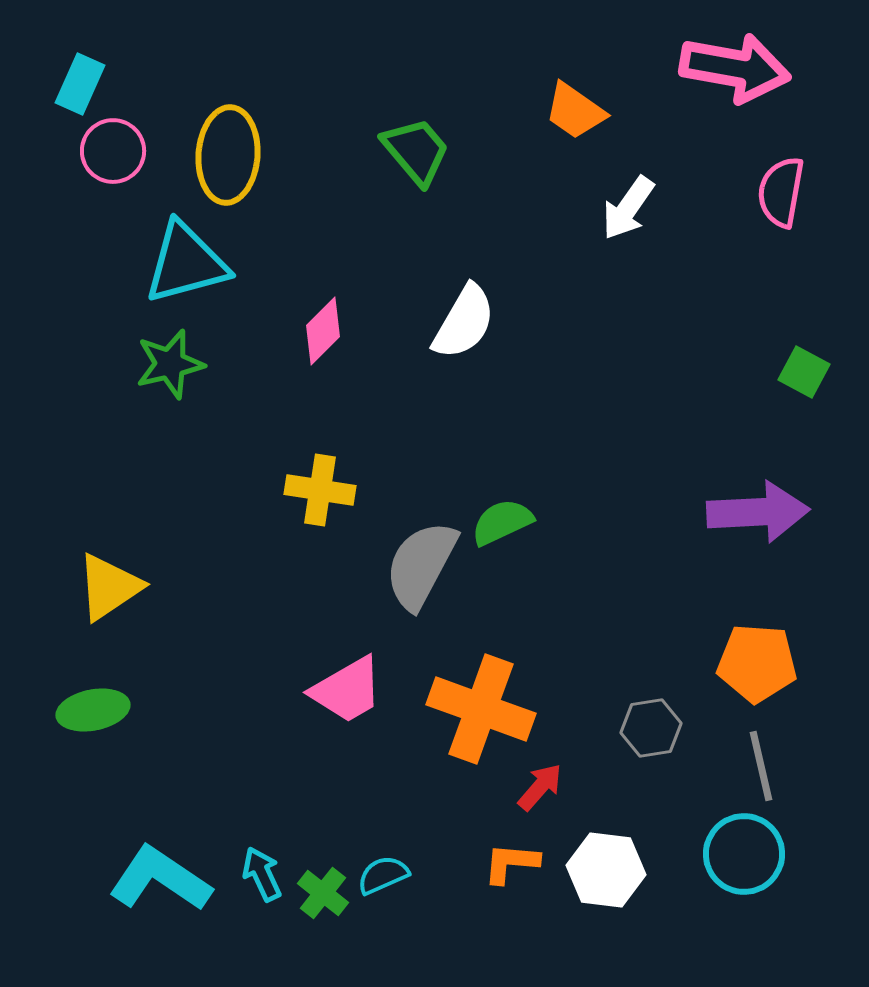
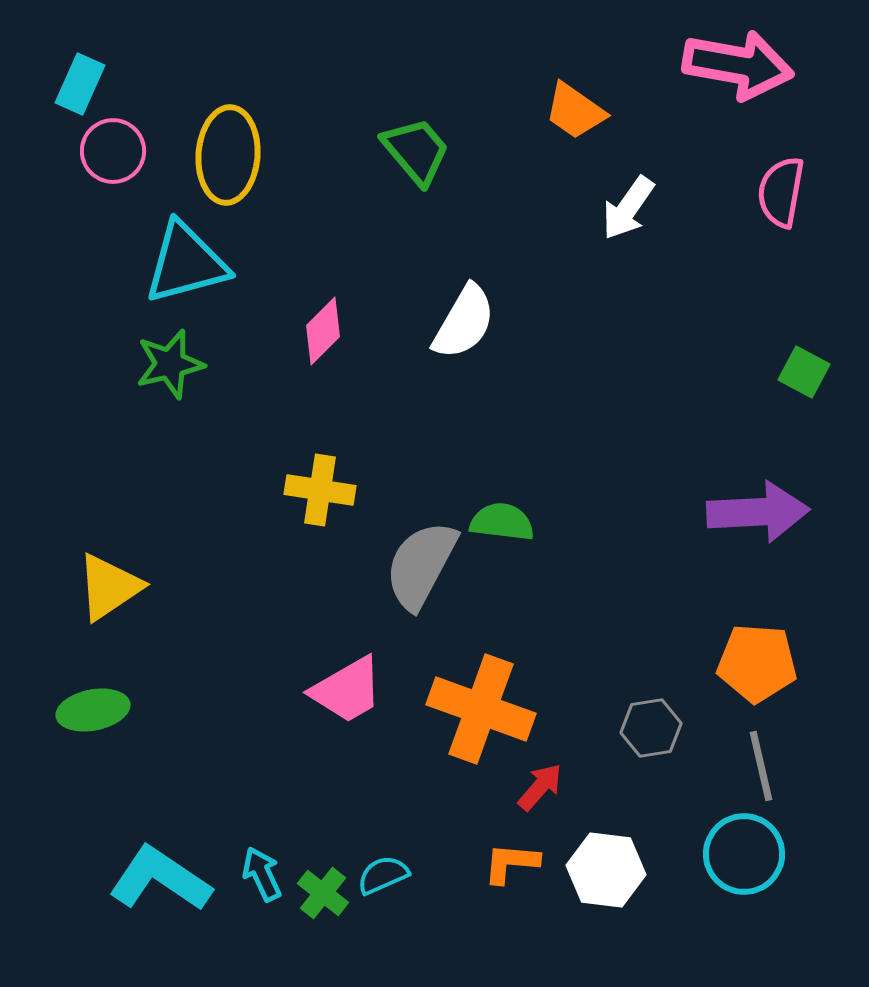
pink arrow: moved 3 px right, 3 px up
green semicircle: rotated 32 degrees clockwise
